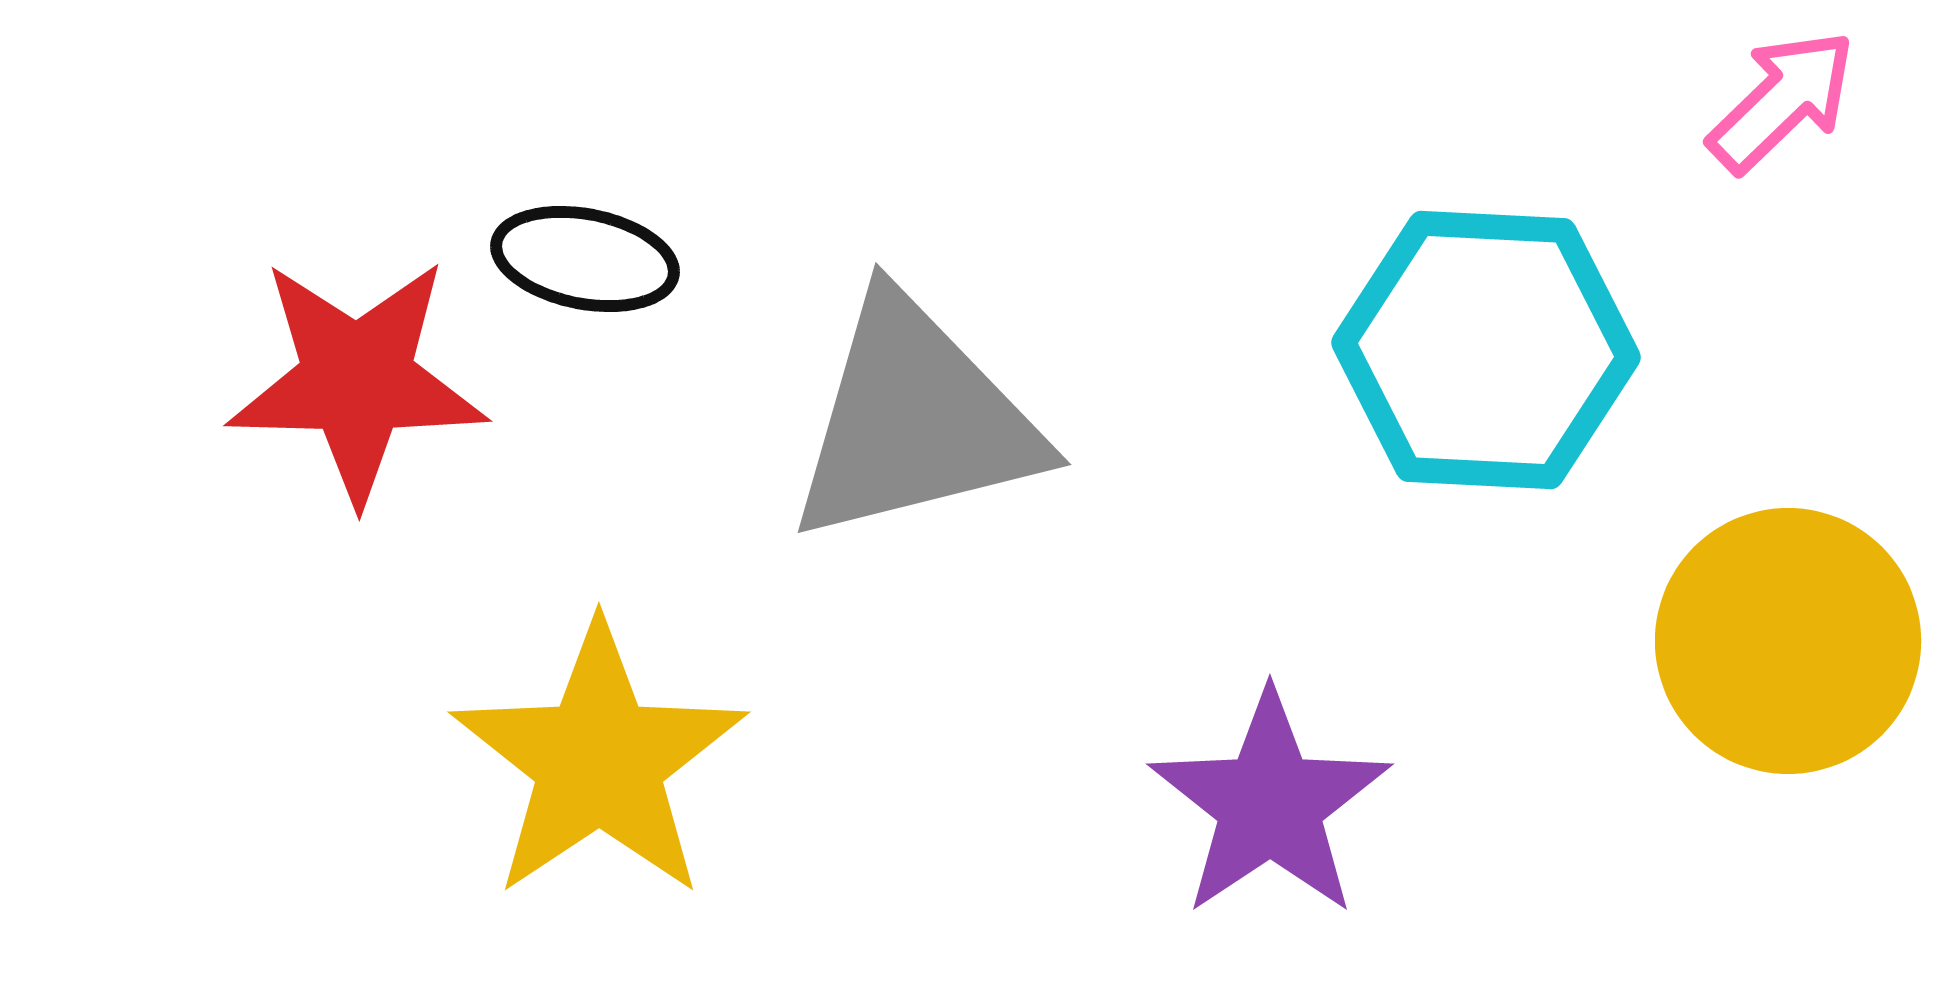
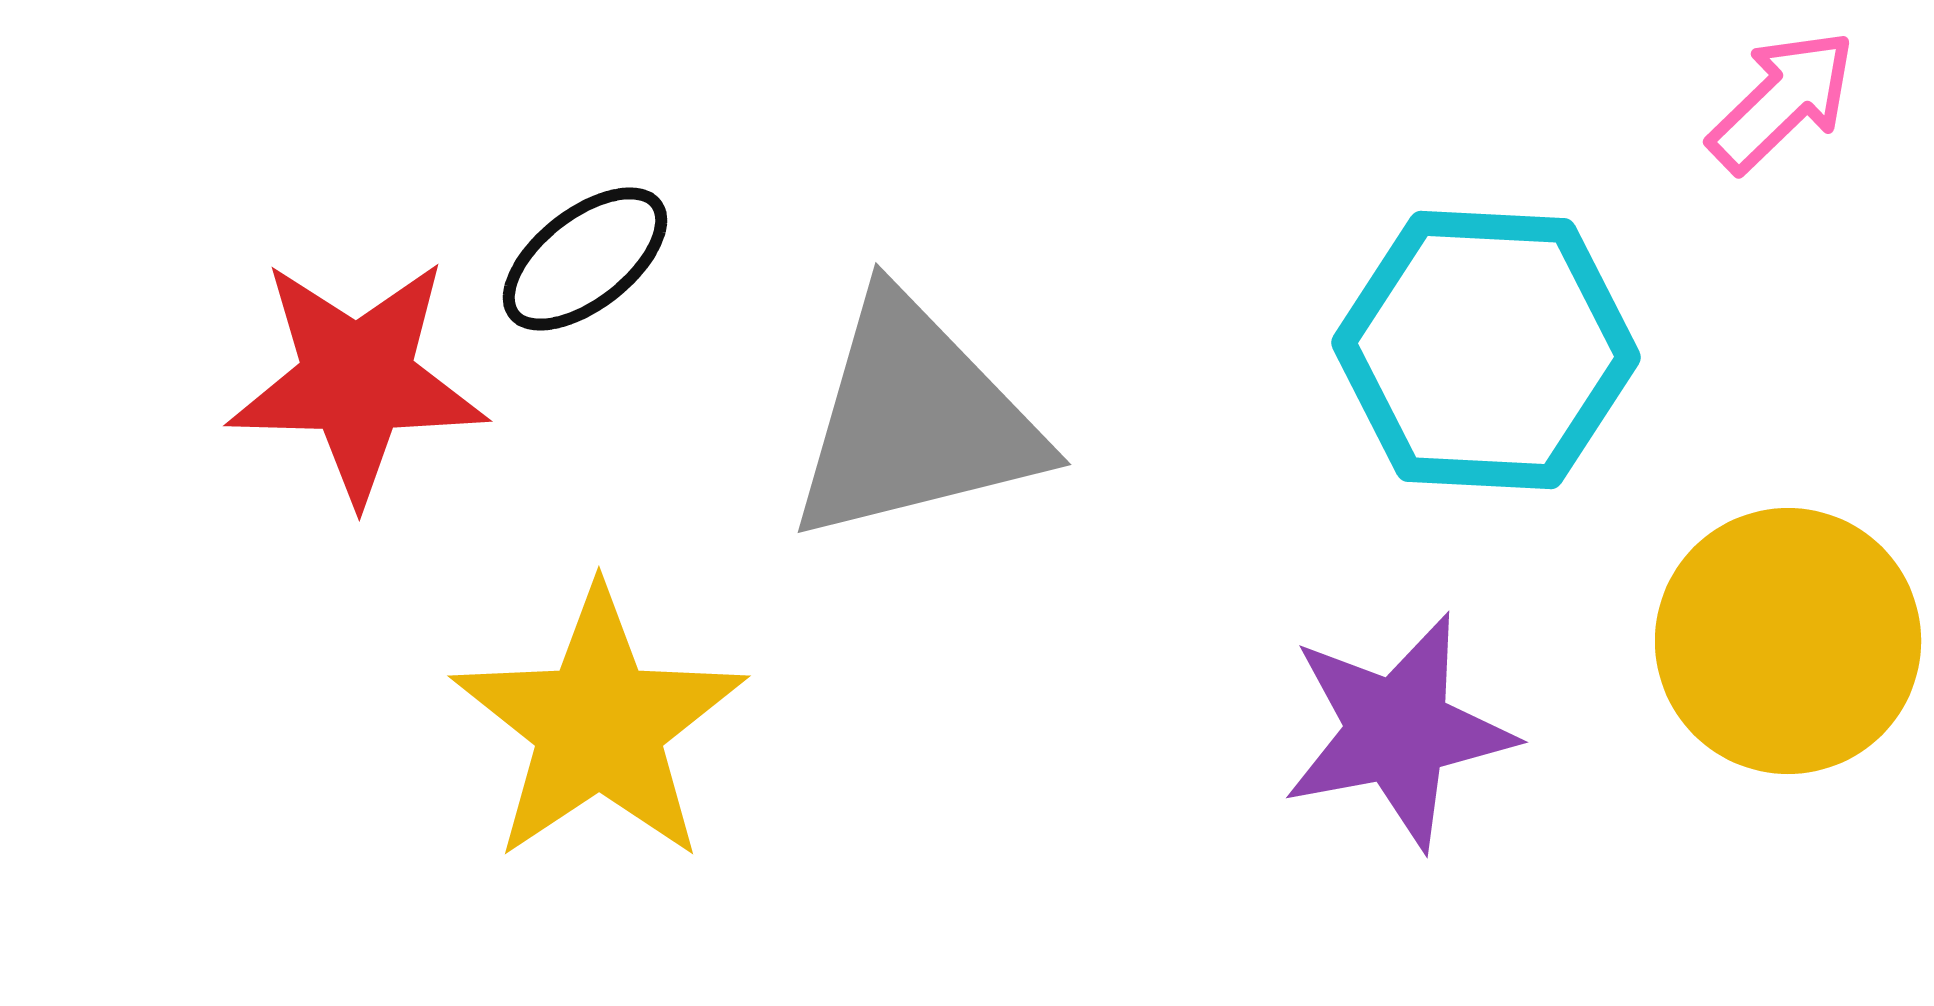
black ellipse: rotated 49 degrees counterclockwise
yellow star: moved 36 px up
purple star: moved 128 px right, 73 px up; rotated 23 degrees clockwise
